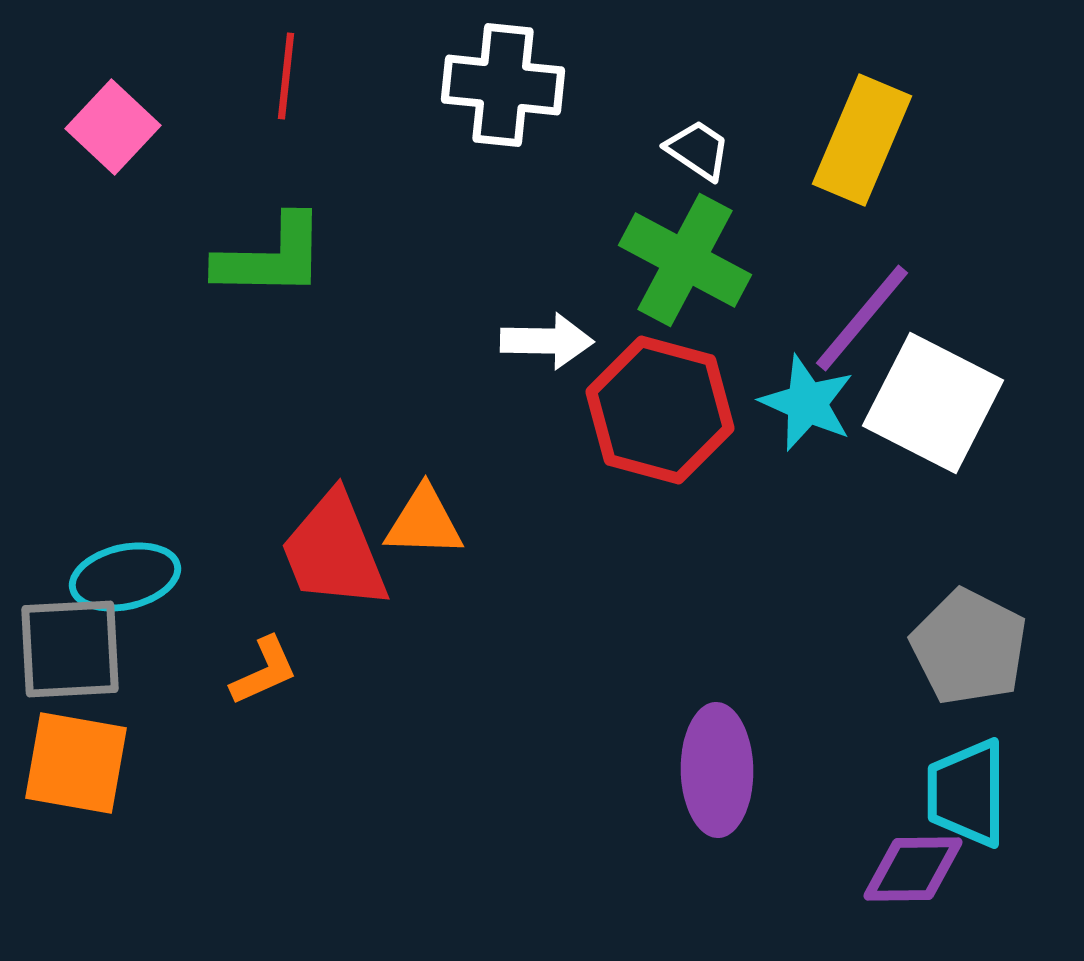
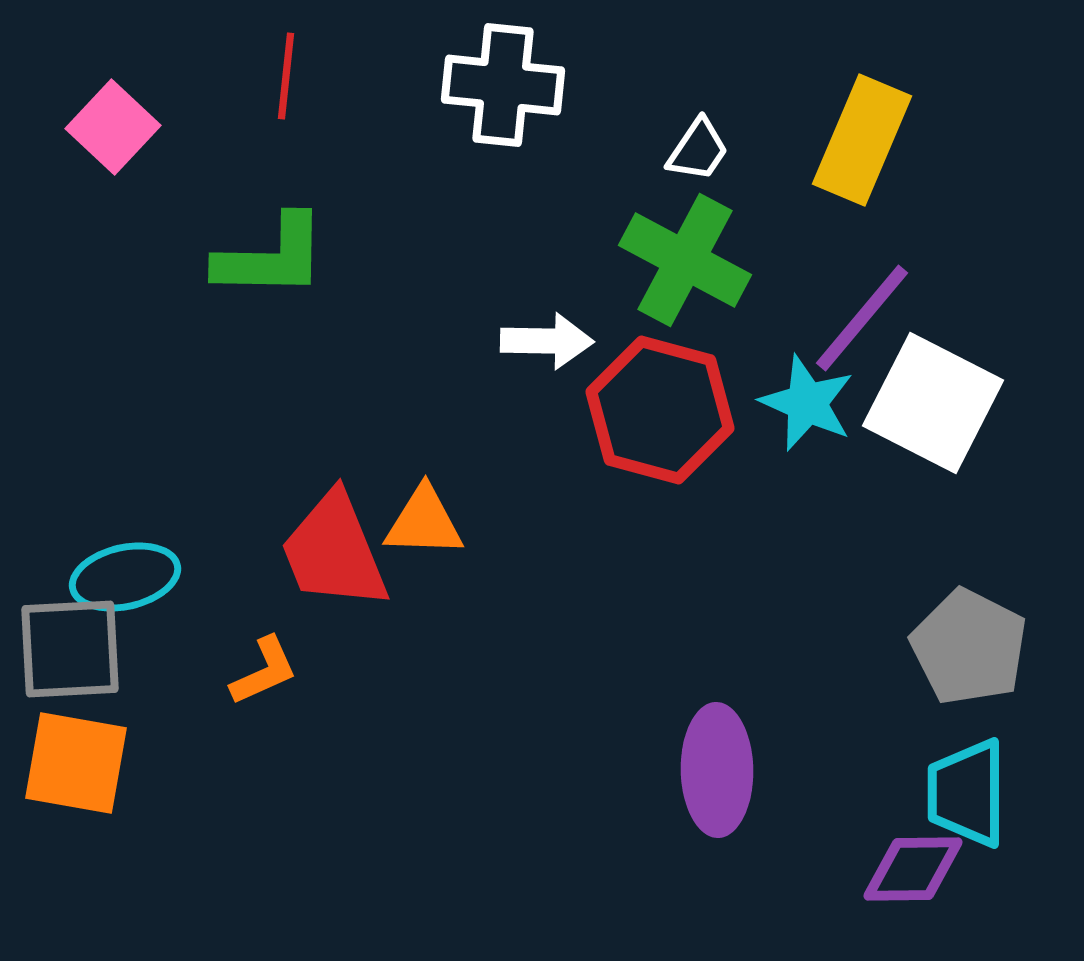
white trapezoid: rotated 90 degrees clockwise
